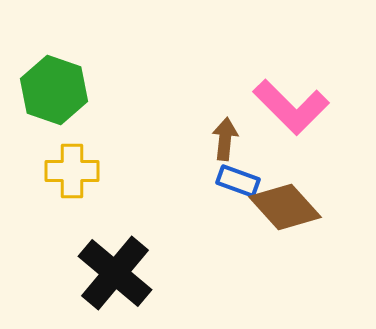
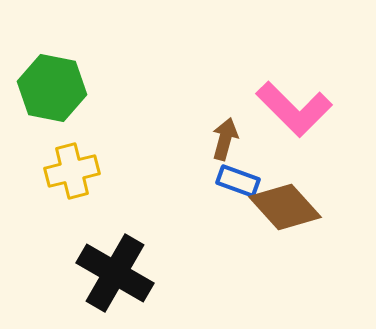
green hexagon: moved 2 px left, 2 px up; rotated 8 degrees counterclockwise
pink L-shape: moved 3 px right, 2 px down
brown arrow: rotated 9 degrees clockwise
yellow cross: rotated 14 degrees counterclockwise
black cross: rotated 10 degrees counterclockwise
